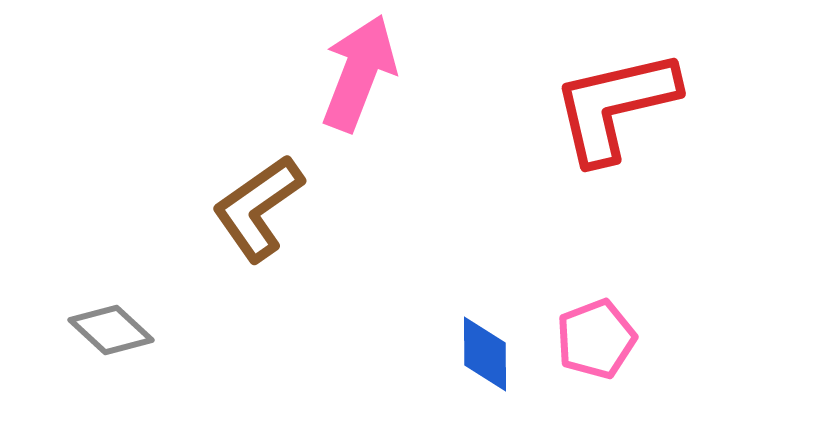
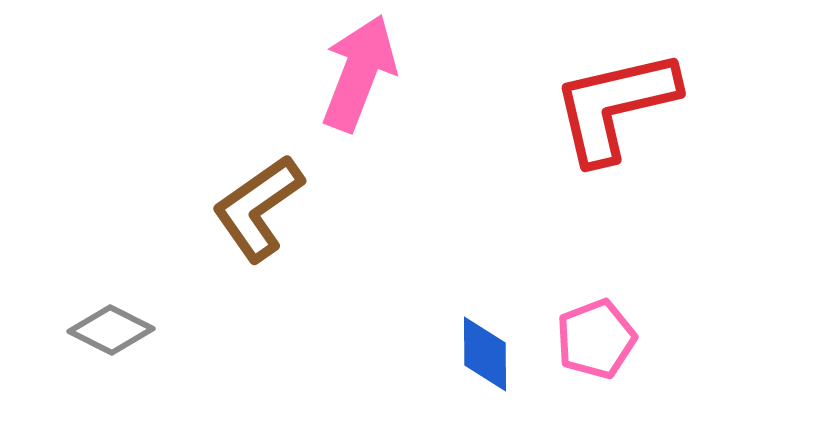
gray diamond: rotated 16 degrees counterclockwise
